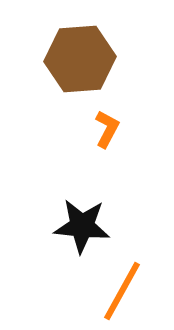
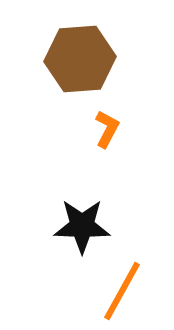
black star: rotated 4 degrees counterclockwise
